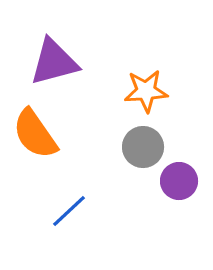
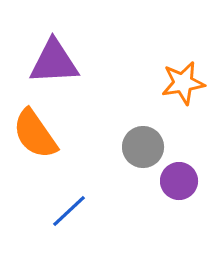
purple triangle: rotated 12 degrees clockwise
orange star: moved 37 px right, 8 px up; rotated 6 degrees counterclockwise
